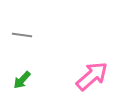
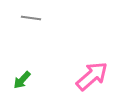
gray line: moved 9 px right, 17 px up
